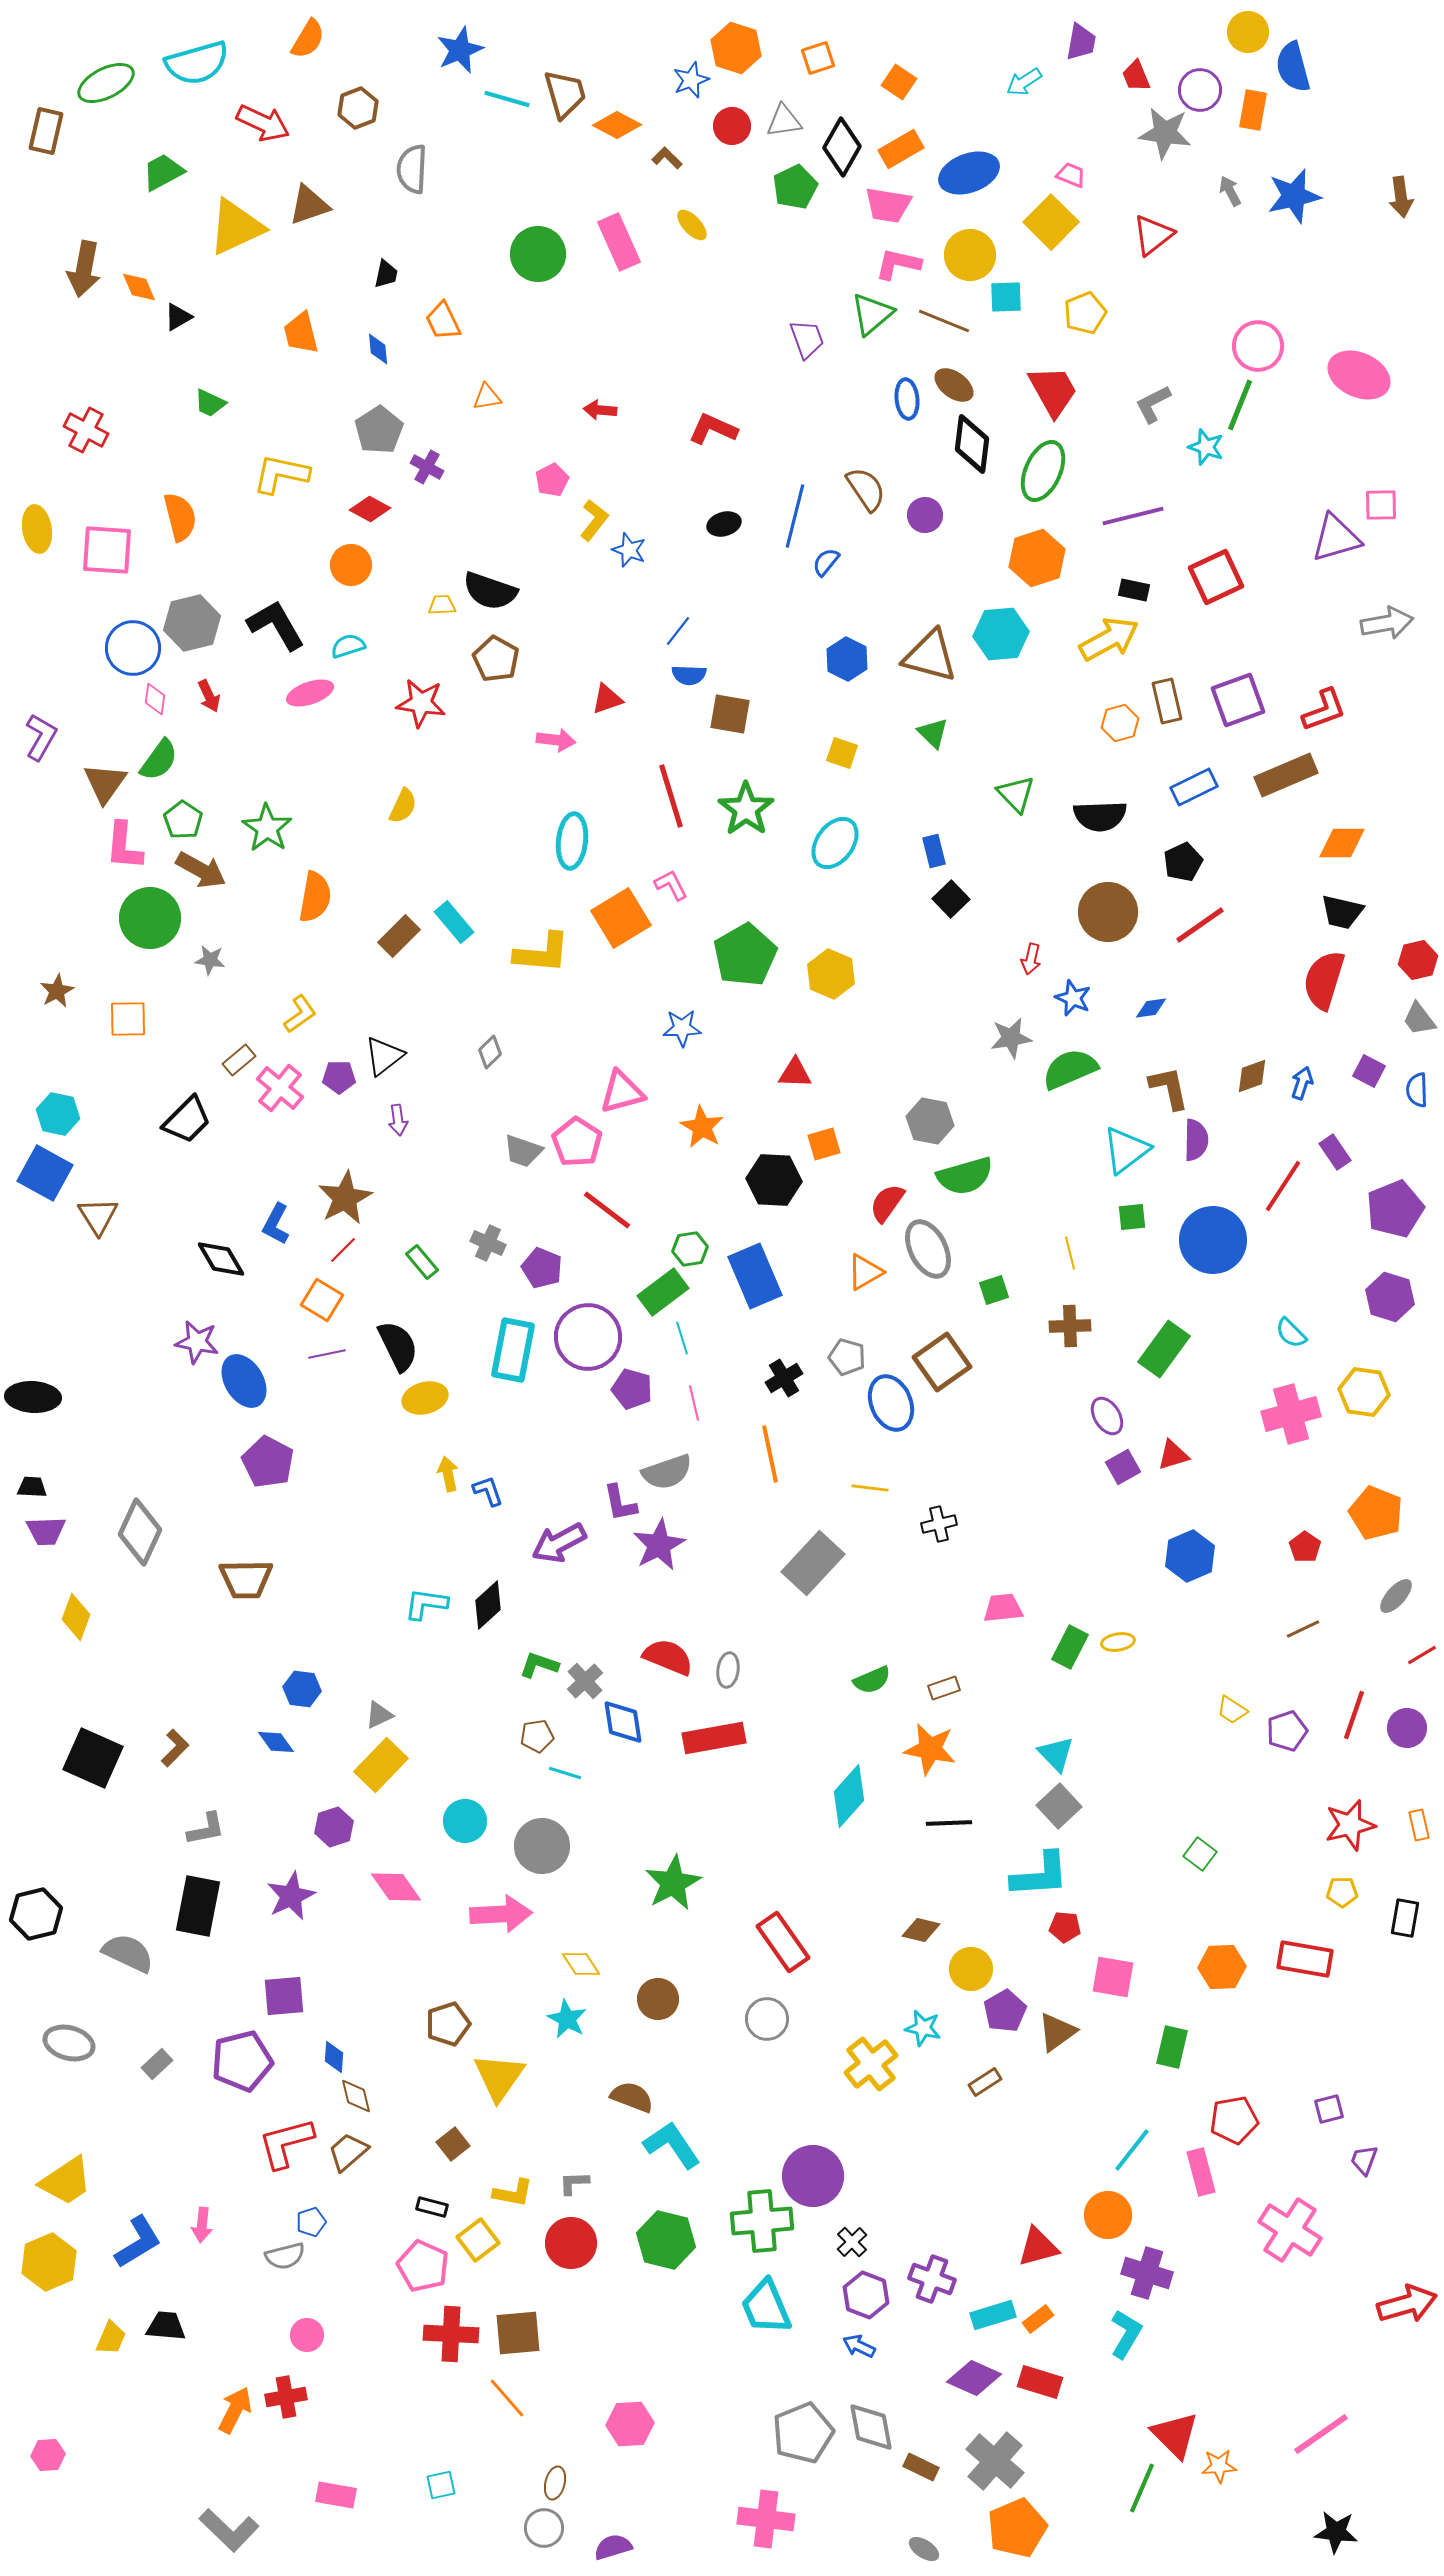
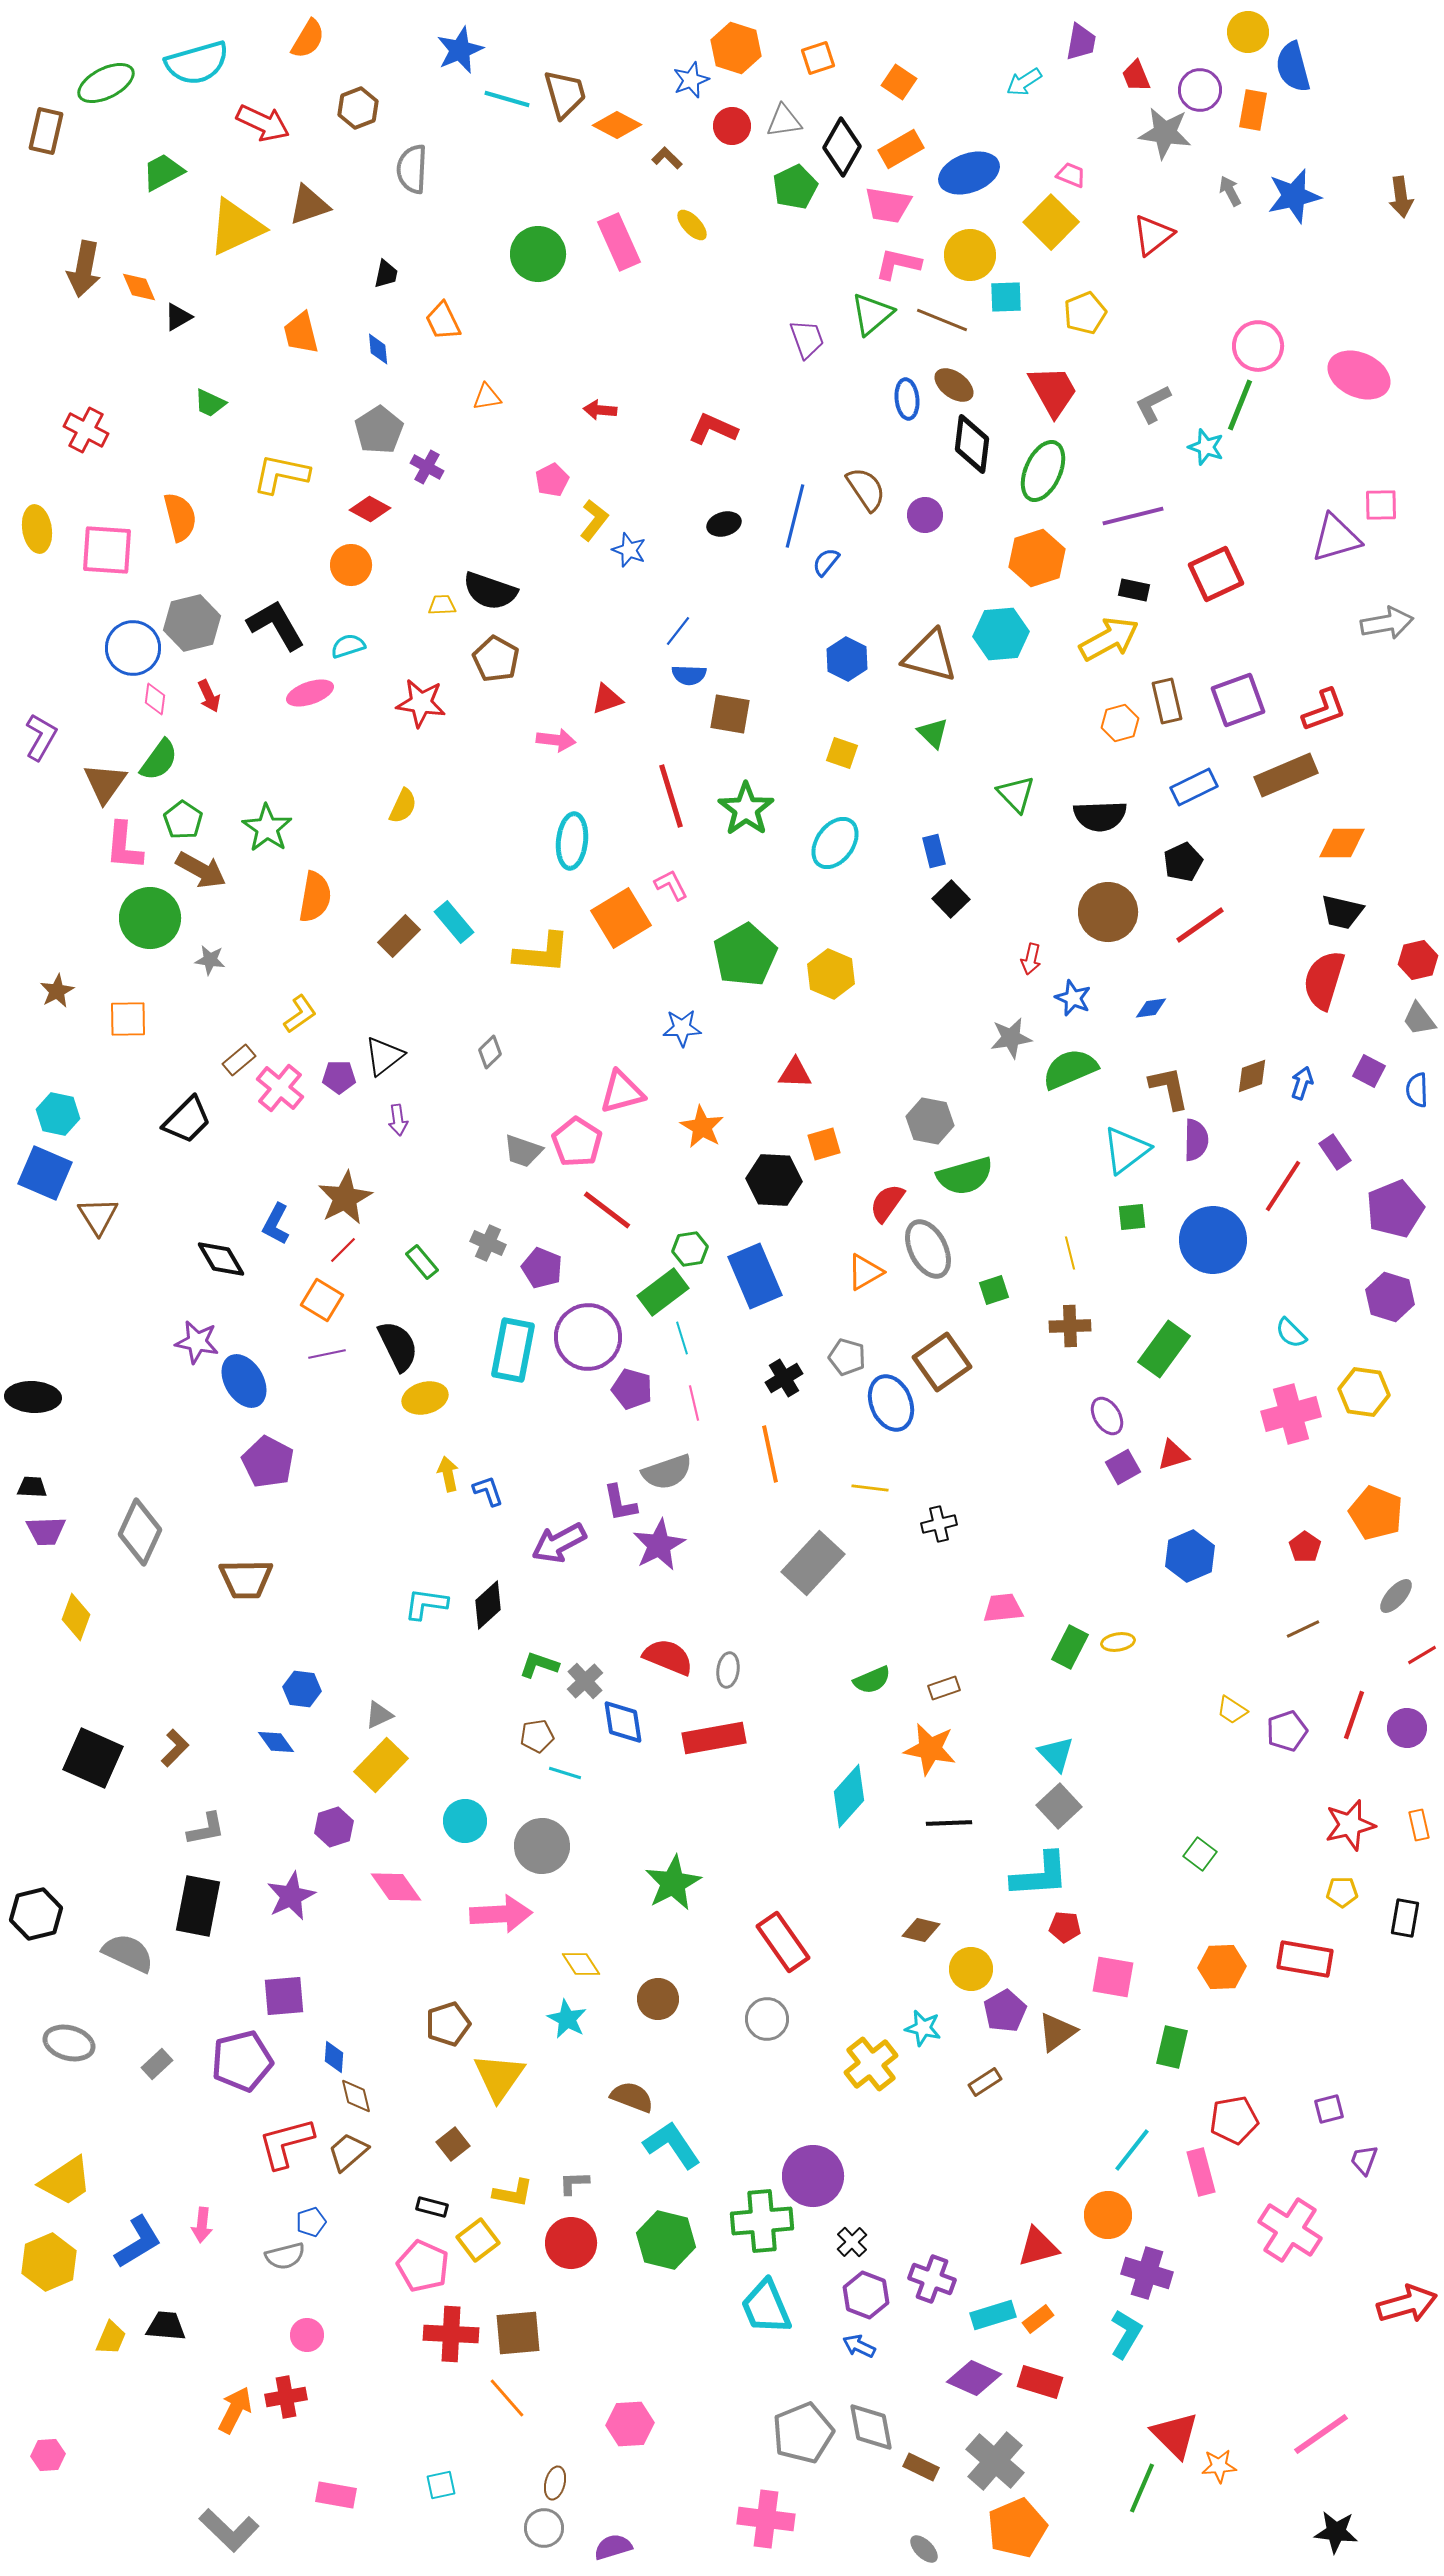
brown line at (944, 321): moved 2 px left, 1 px up
red square at (1216, 577): moved 3 px up
blue square at (45, 1173): rotated 6 degrees counterclockwise
gray ellipse at (924, 2549): rotated 12 degrees clockwise
